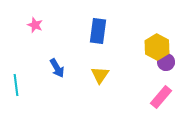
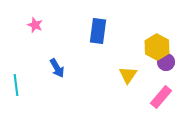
yellow triangle: moved 28 px right
